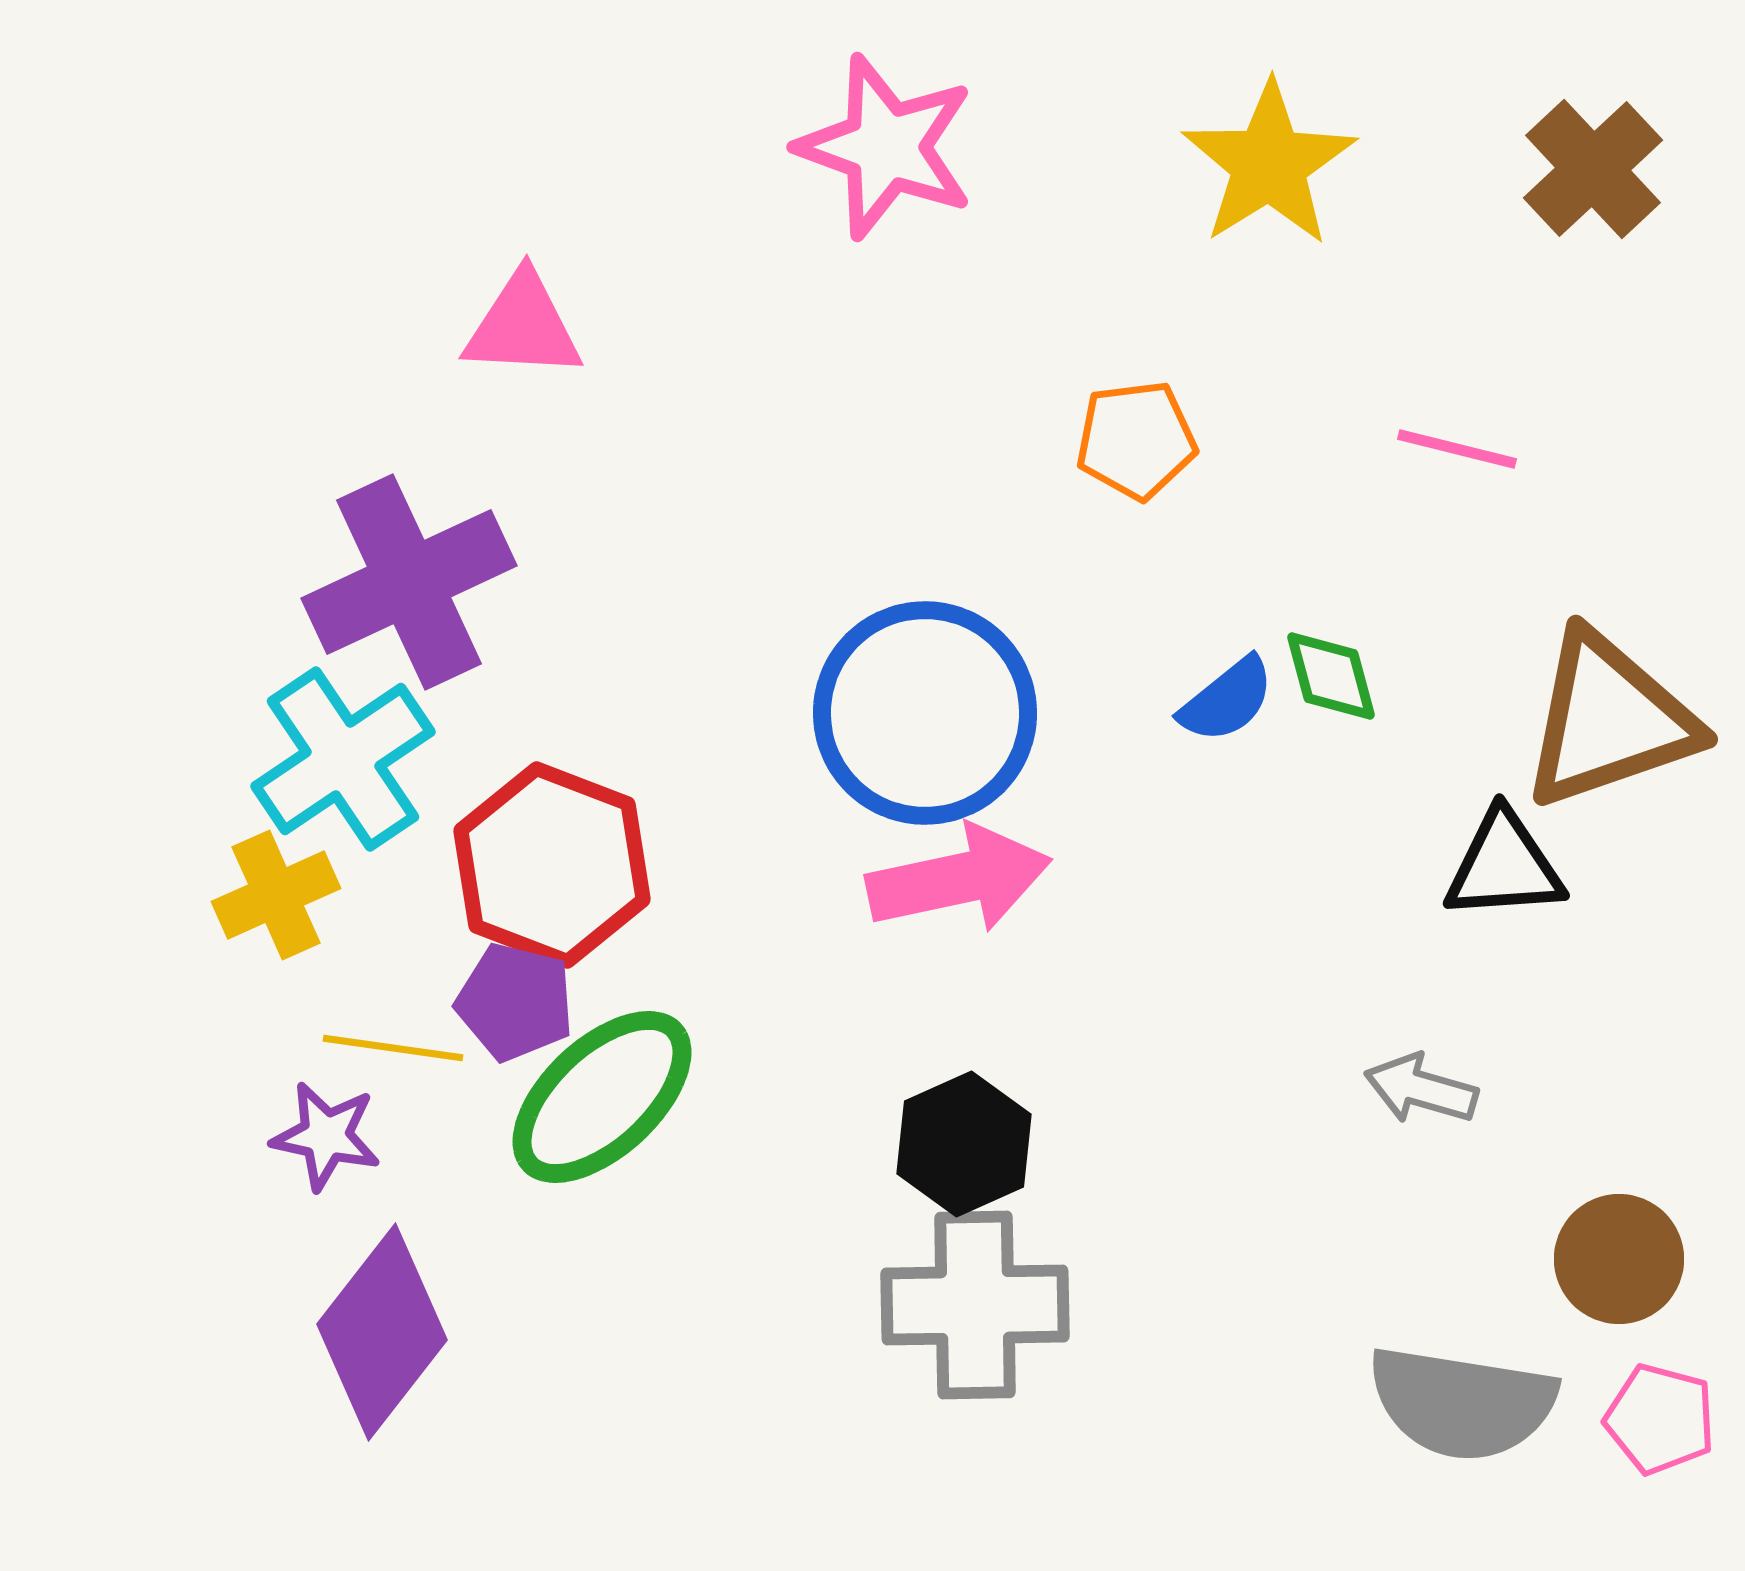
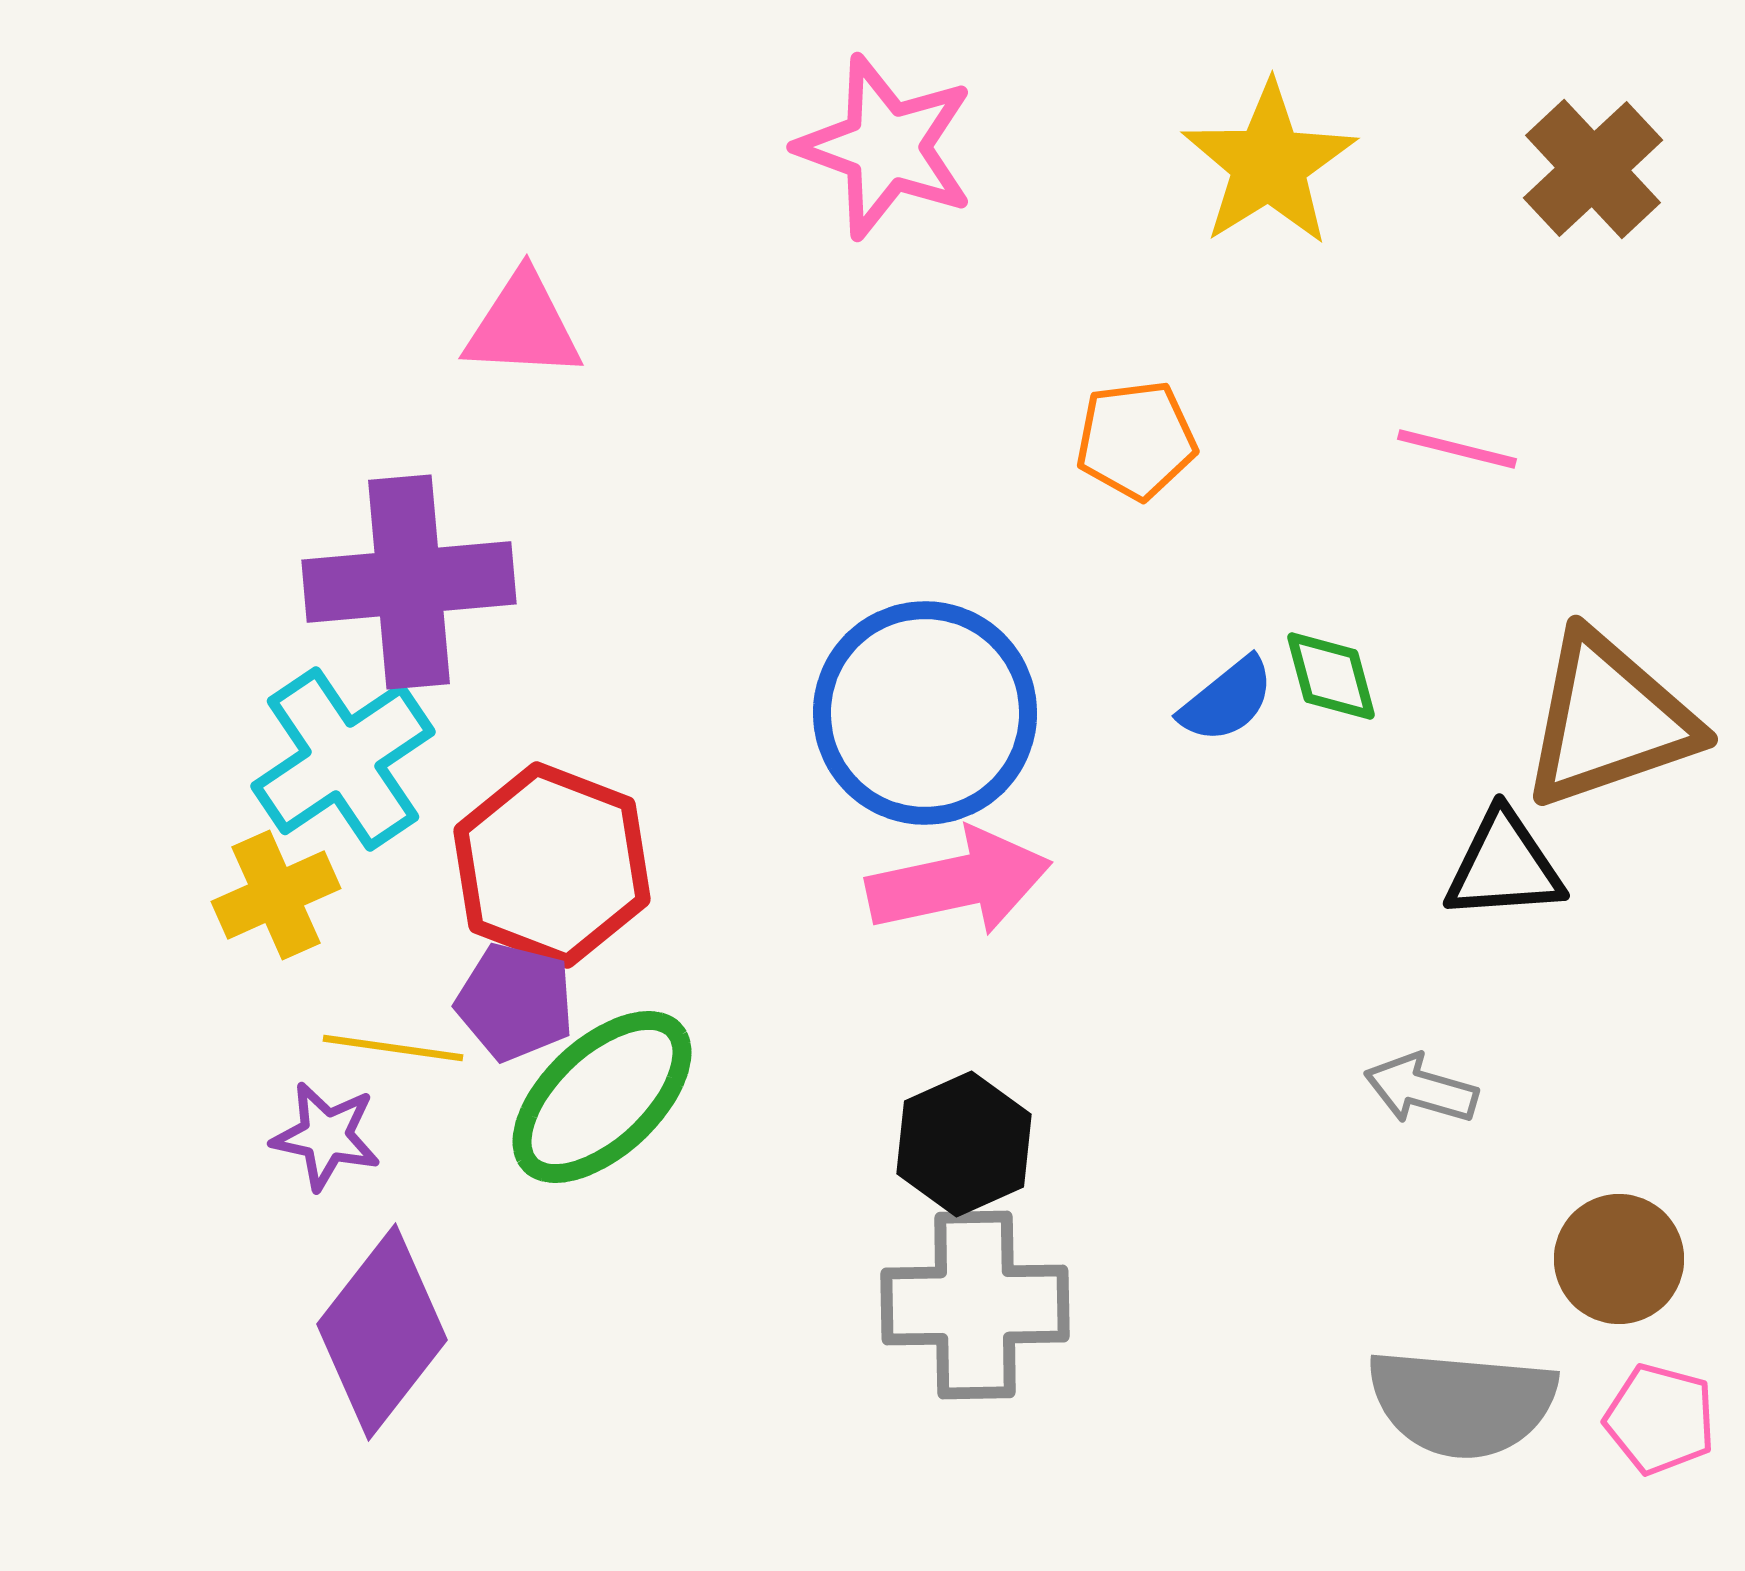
purple cross: rotated 20 degrees clockwise
pink arrow: moved 3 px down
gray semicircle: rotated 4 degrees counterclockwise
